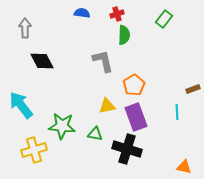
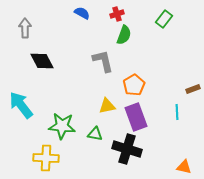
blue semicircle: rotated 21 degrees clockwise
green semicircle: rotated 18 degrees clockwise
yellow cross: moved 12 px right, 8 px down; rotated 20 degrees clockwise
